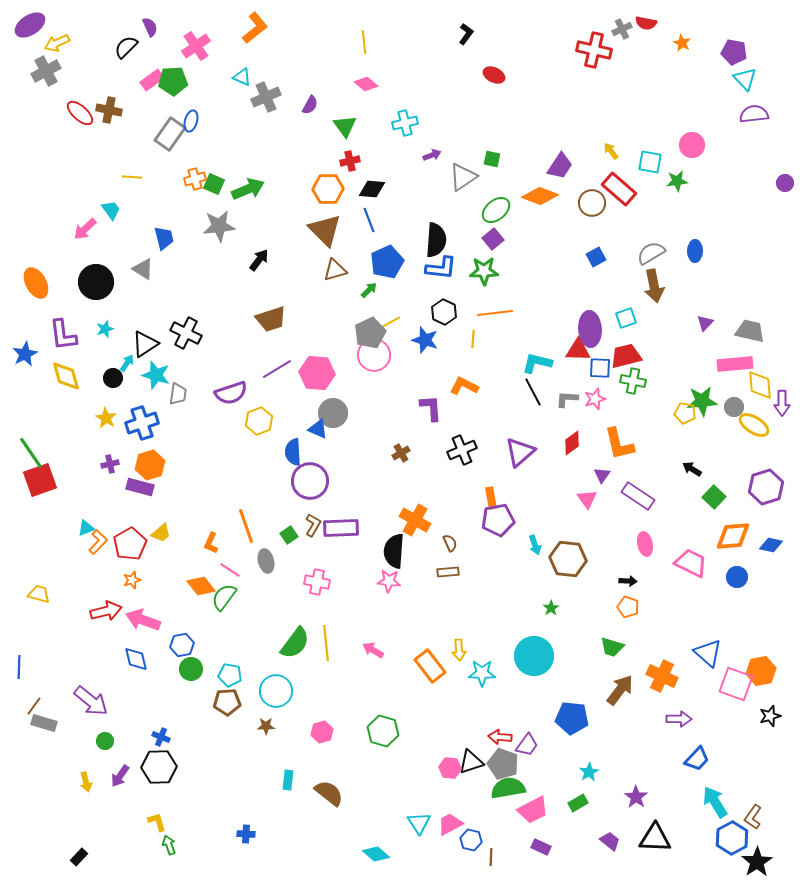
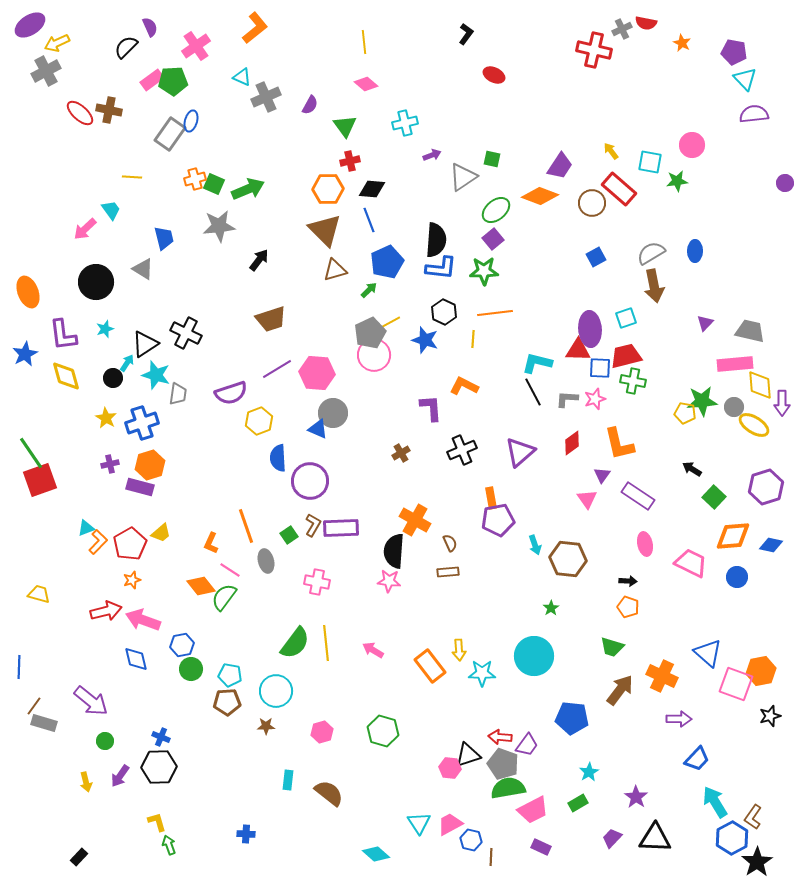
orange ellipse at (36, 283): moved 8 px left, 9 px down; rotated 8 degrees clockwise
blue semicircle at (293, 452): moved 15 px left, 6 px down
black triangle at (471, 762): moved 3 px left, 7 px up
purple trapezoid at (610, 841): moved 2 px right, 3 px up; rotated 85 degrees counterclockwise
